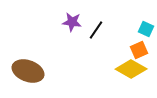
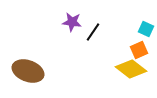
black line: moved 3 px left, 2 px down
yellow diamond: rotated 8 degrees clockwise
